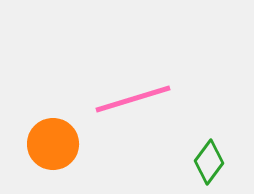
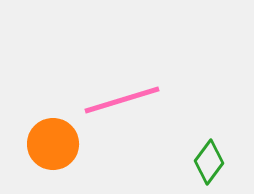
pink line: moved 11 px left, 1 px down
